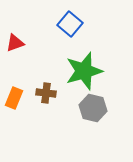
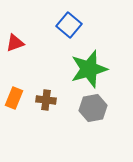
blue square: moved 1 px left, 1 px down
green star: moved 5 px right, 2 px up
brown cross: moved 7 px down
gray hexagon: rotated 24 degrees counterclockwise
